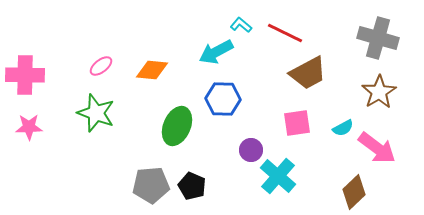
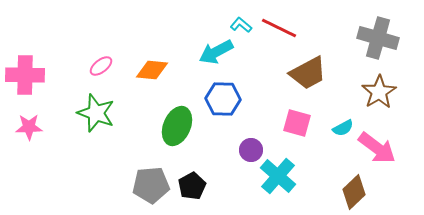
red line: moved 6 px left, 5 px up
pink square: rotated 24 degrees clockwise
black pentagon: rotated 20 degrees clockwise
